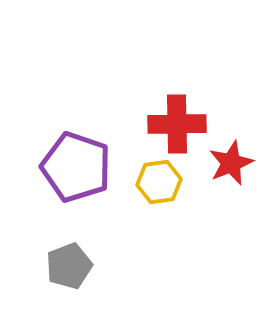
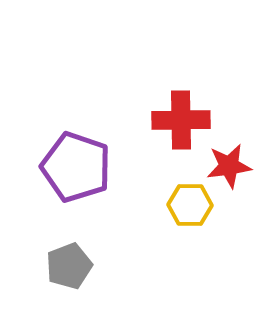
red cross: moved 4 px right, 4 px up
red star: moved 2 px left, 3 px down; rotated 15 degrees clockwise
yellow hexagon: moved 31 px right, 23 px down; rotated 9 degrees clockwise
